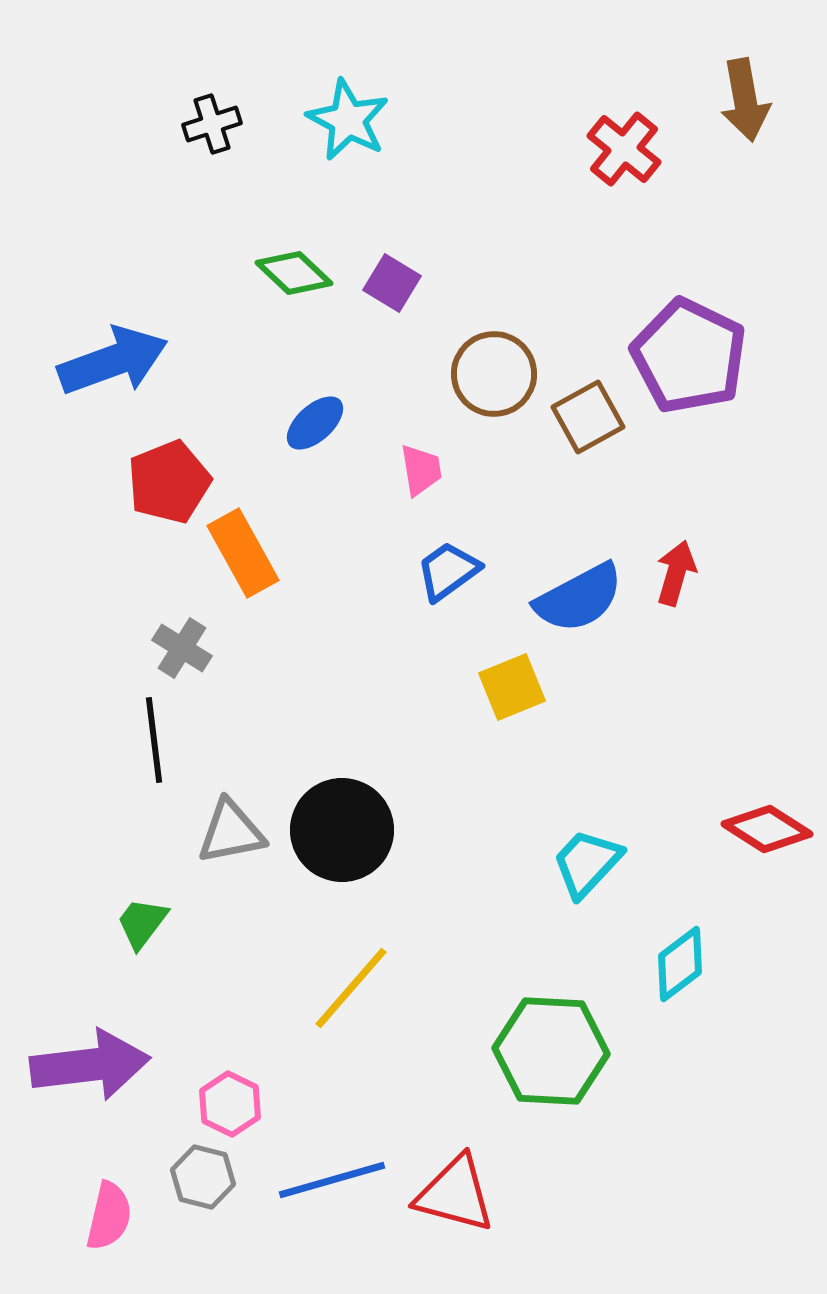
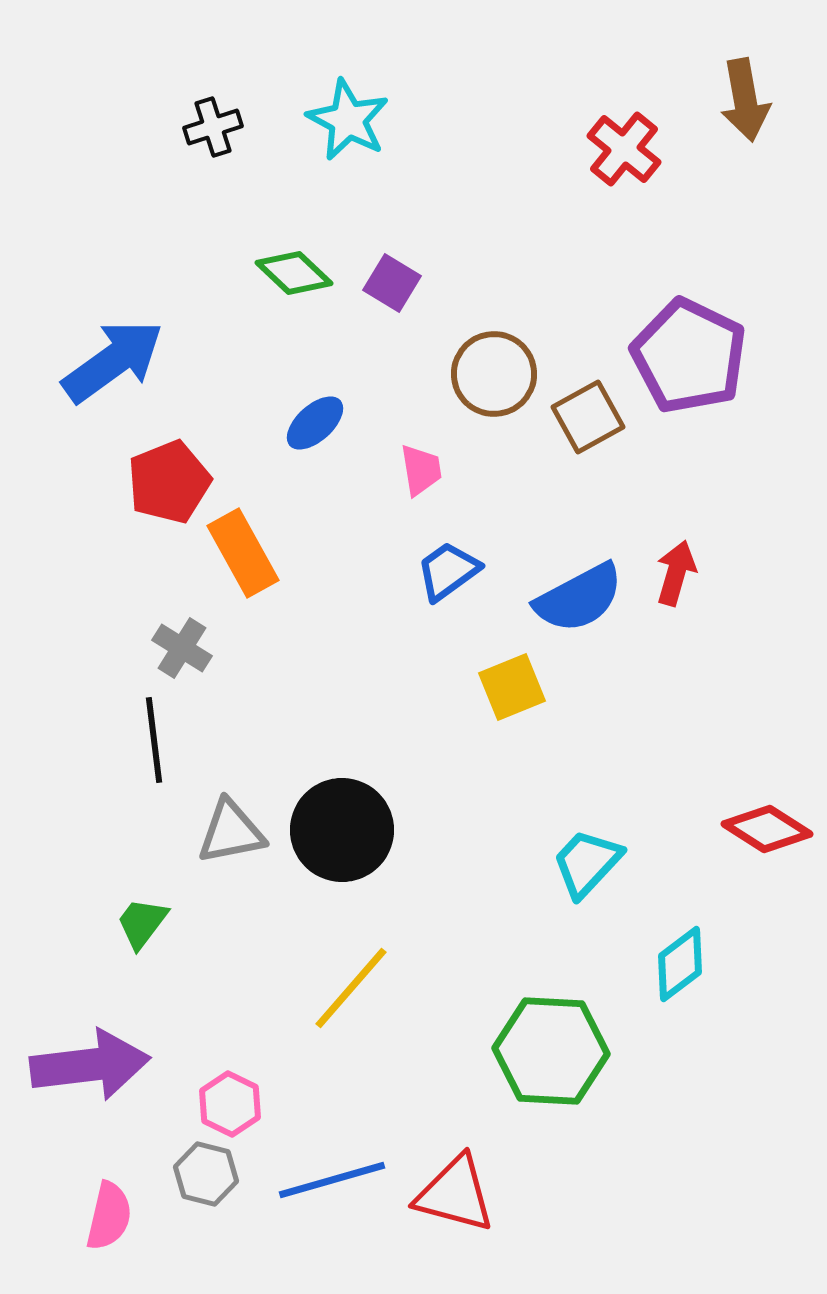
black cross: moved 1 px right, 3 px down
blue arrow: rotated 16 degrees counterclockwise
gray hexagon: moved 3 px right, 3 px up
